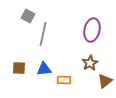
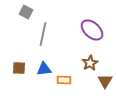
gray square: moved 2 px left, 4 px up
purple ellipse: rotated 60 degrees counterclockwise
brown triangle: rotated 21 degrees counterclockwise
